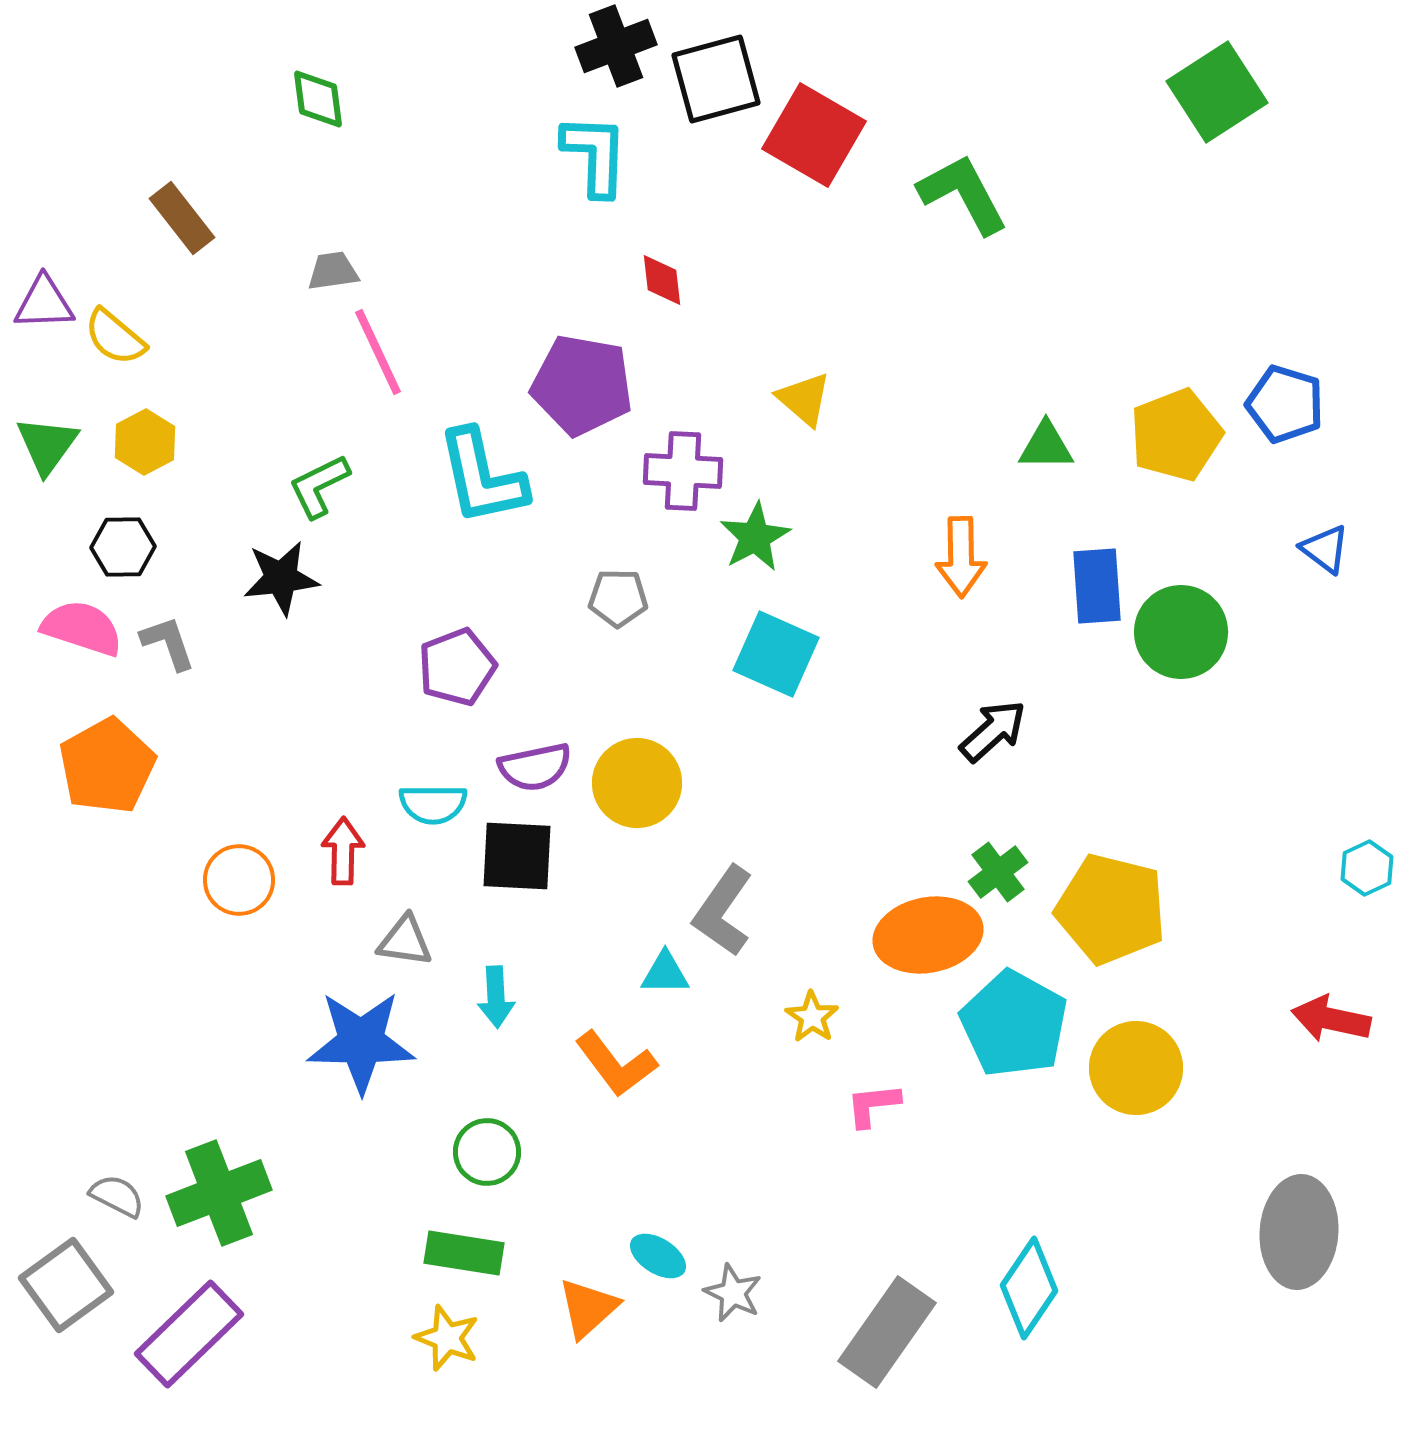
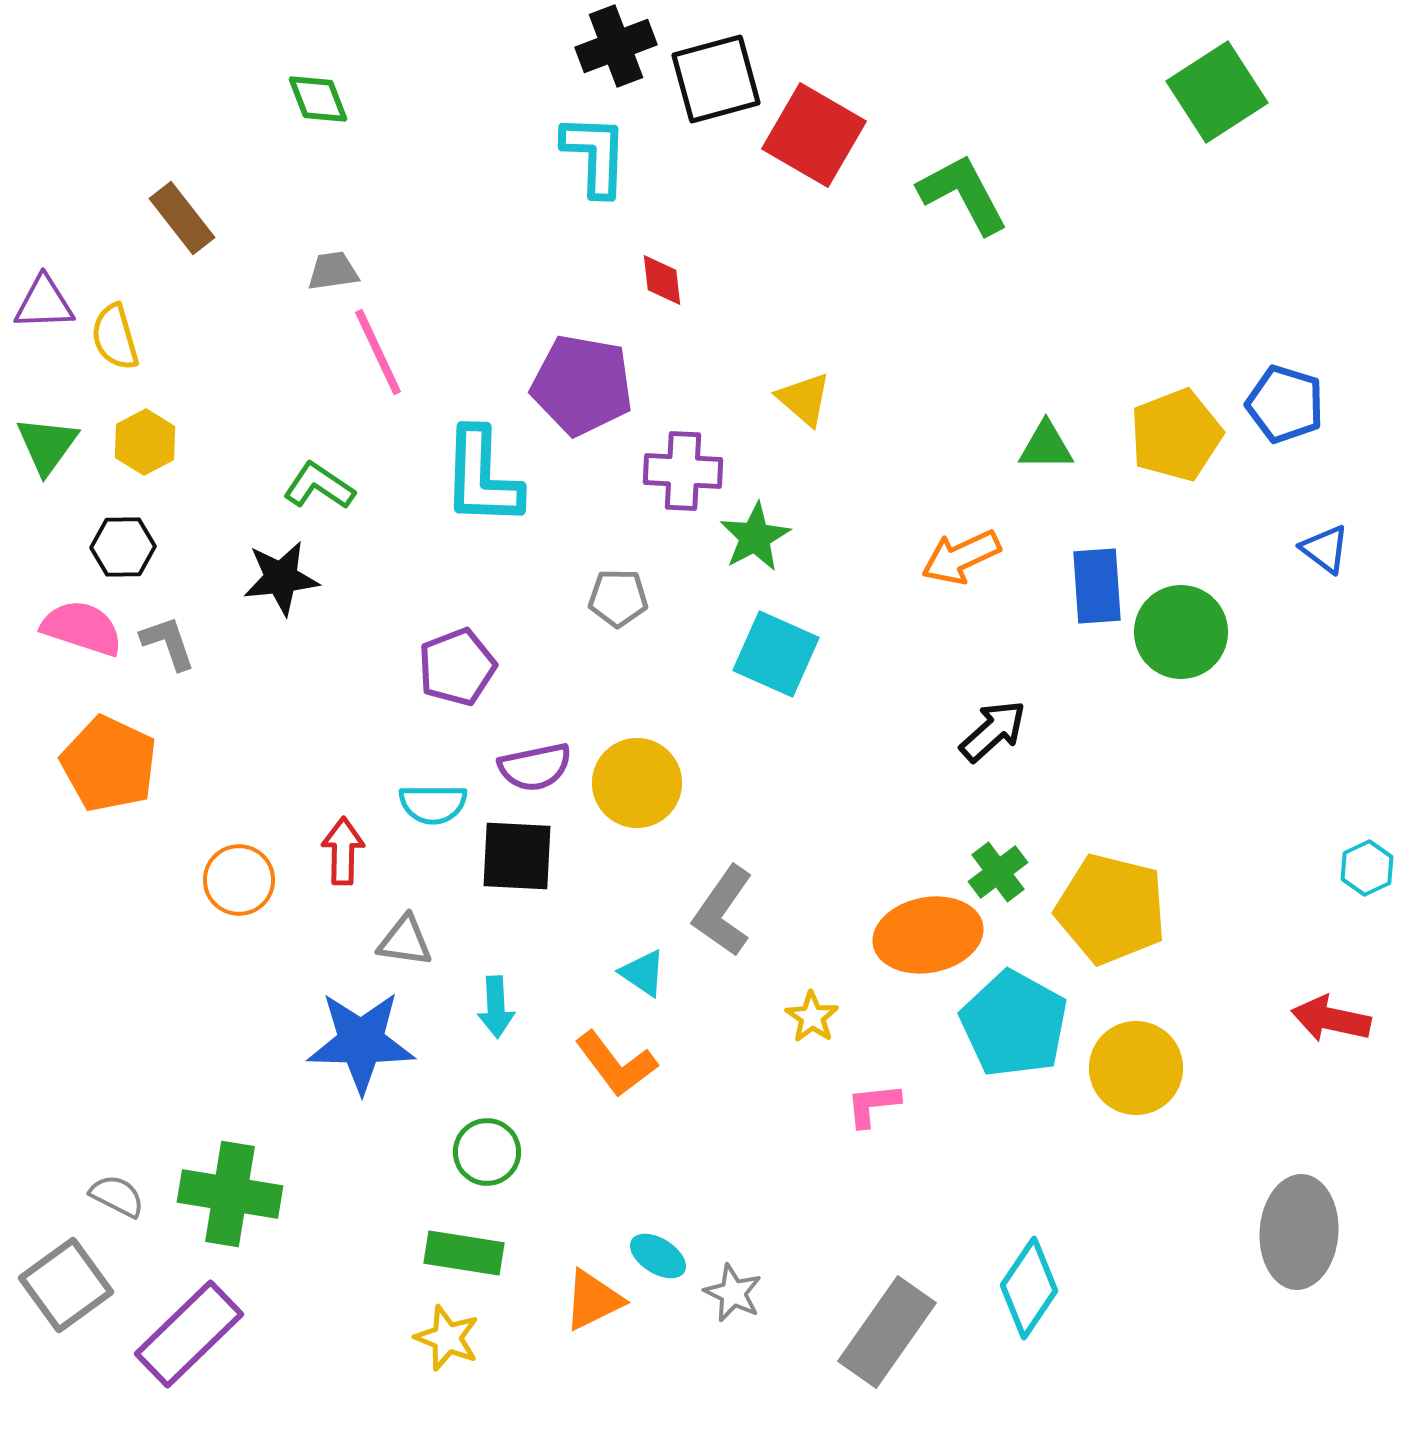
green diamond at (318, 99): rotated 14 degrees counterclockwise
yellow semicircle at (115, 337): rotated 34 degrees clockwise
cyan L-shape at (482, 477): rotated 14 degrees clockwise
green L-shape at (319, 486): rotated 60 degrees clockwise
orange arrow at (961, 557): rotated 66 degrees clockwise
orange pentagon at (107, 766): moved 2 px right, 2 px up; rotated 18 degrees counterclockwise
cyan triangle at (665, 973): moved 22 px left; rotated 34 degrees clockwise
cyan arrow at (496, 997): moved 10 px down
green cross at (219, 1193): moved 11 px right, 1 px down; rotated 30 degrees clockwise
orange triangle at (588, 1308): moved 5 px right, 8 px up; rotated 16 degrees clockwise
